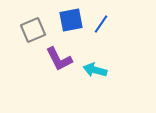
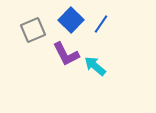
blue square: rotated 35 degrees counterclockwise
purple L-shape: moved 7 px right, 5 px up
cyan arrow: moved 4 px up; rotated 25 degrees clockwise
